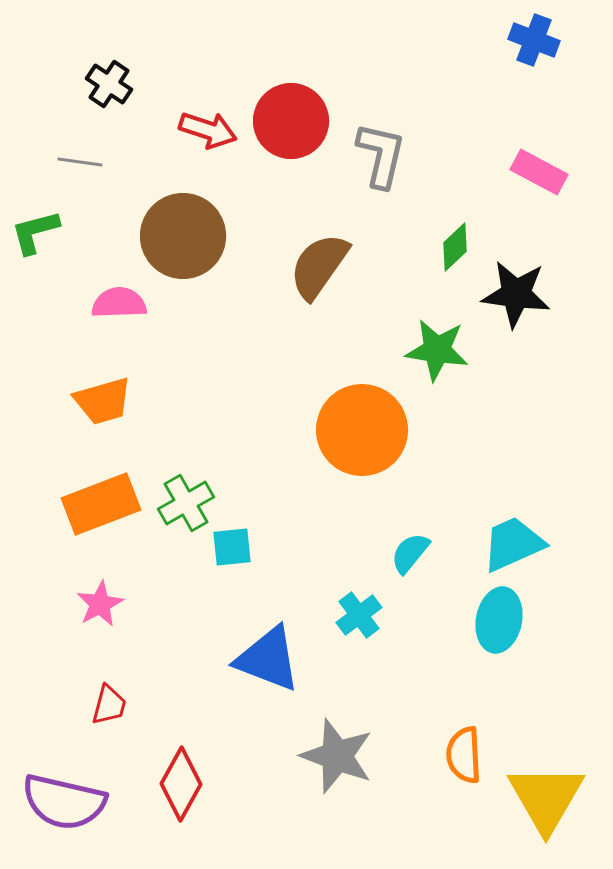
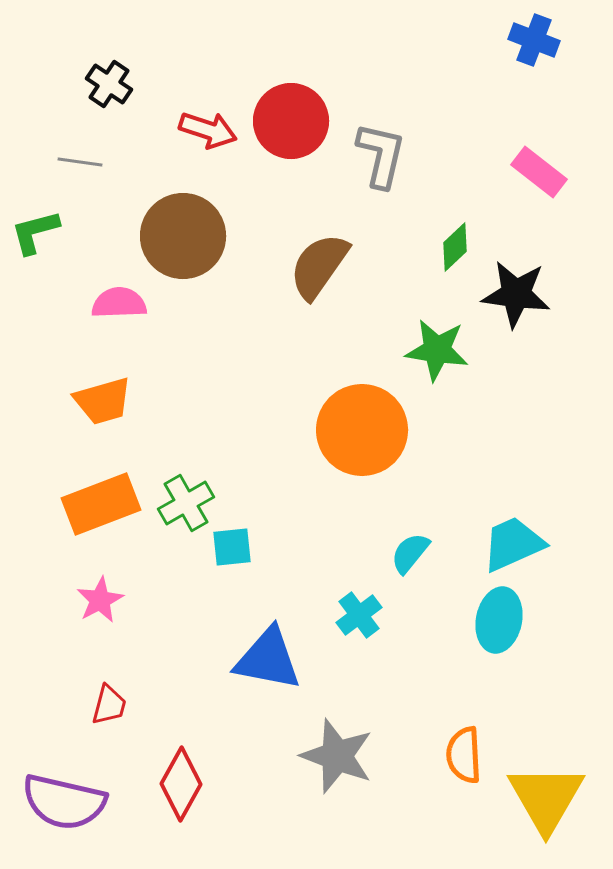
pink rectangle: rotated 10 degrees clockwise
pink star: moved 4 px up
blue triangle: rotated 10 degrees counterclockwise
